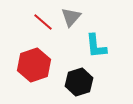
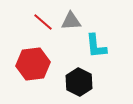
gray triangle: moved 4 px down; rotated 45 degrees clockwise
red hexagon: moved 1 px left, 1 px up; rotated 12 degrees clockwise
black hexagon: rotated 16 degrees counterclockwise
